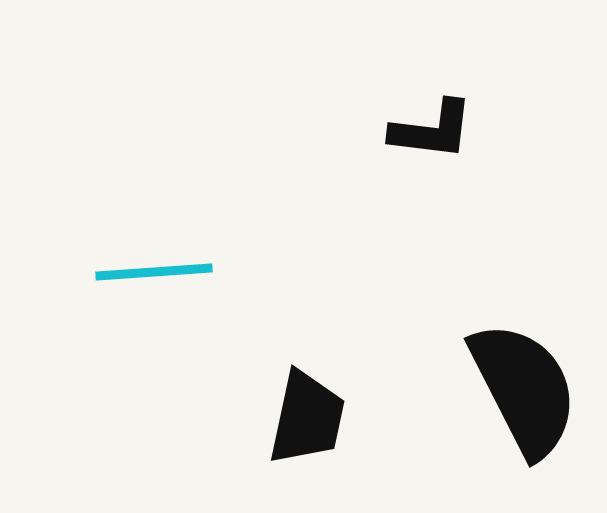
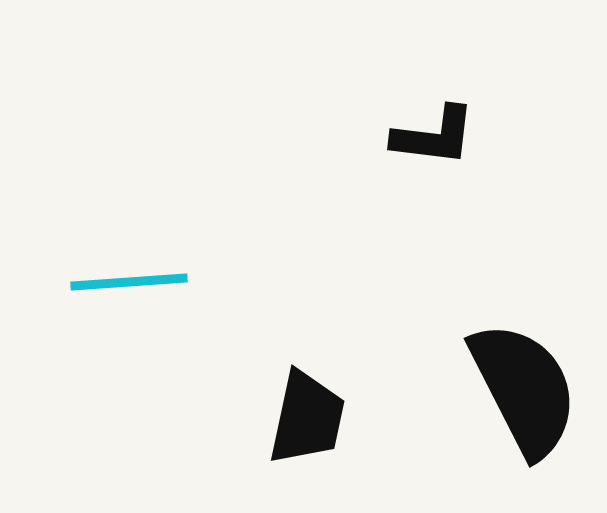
black L-shape: moved 2 px right, 6 px down
cyan line: moved 25 px left, 10 px down
